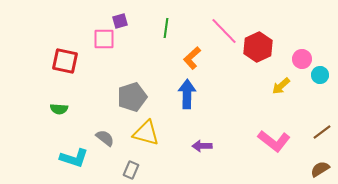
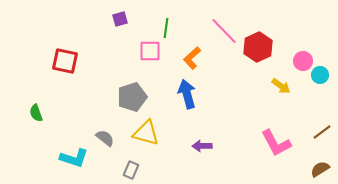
purple square: moved 2 px up
pink square: moved 46 px right, 12 px down
pink circle: moved 1 px right, 2 px down
yellow arrow: rotated 102 degrees counterclockwise
blue arrow: rotated 16 degrees counterclockwise
green semicircle: moved 23 px left, 4 px down; rotated 66 degrees clockwise
pink L-shape: moved 2 px right, 2 px down; rotated 24 degrees clockwise
